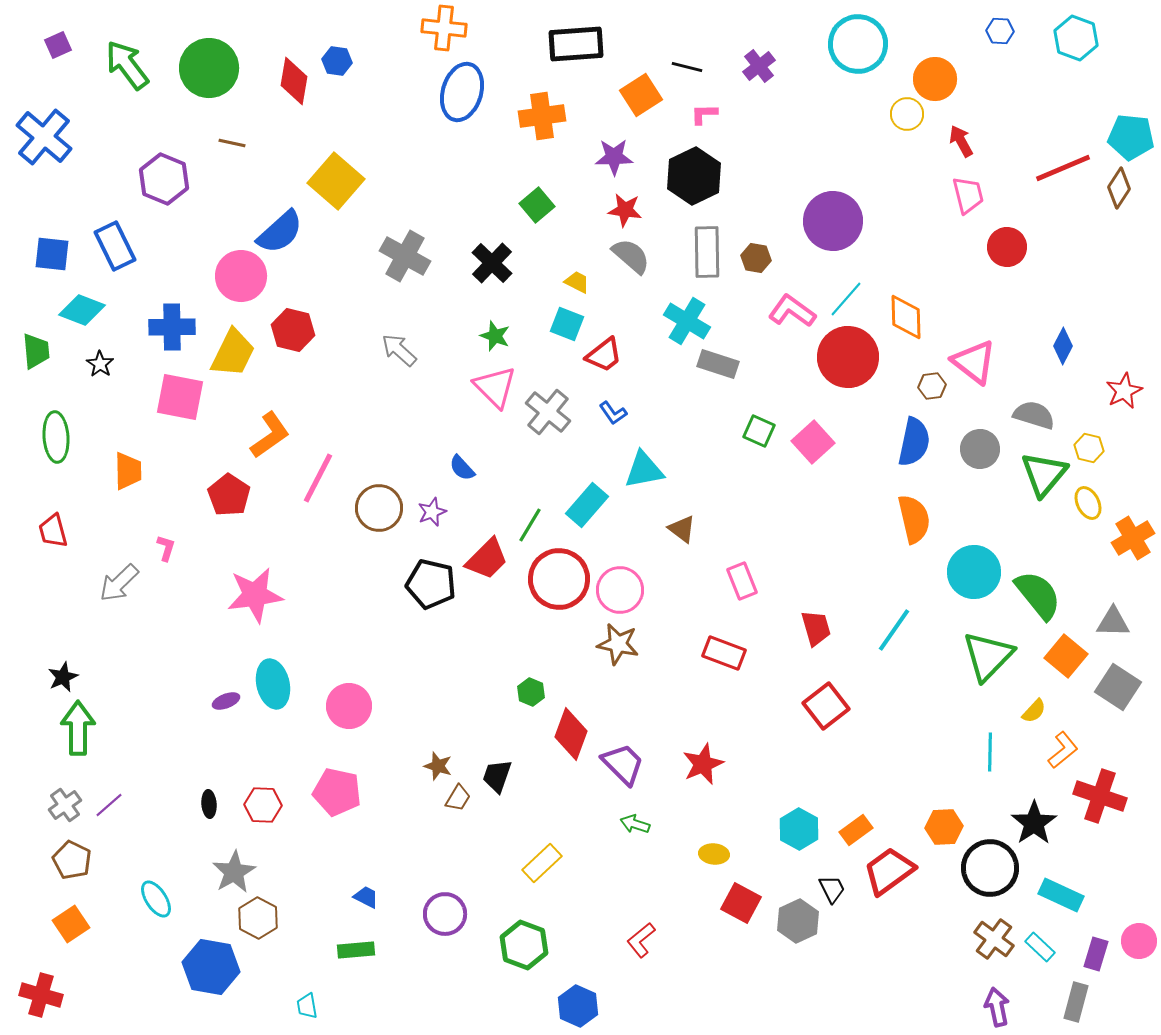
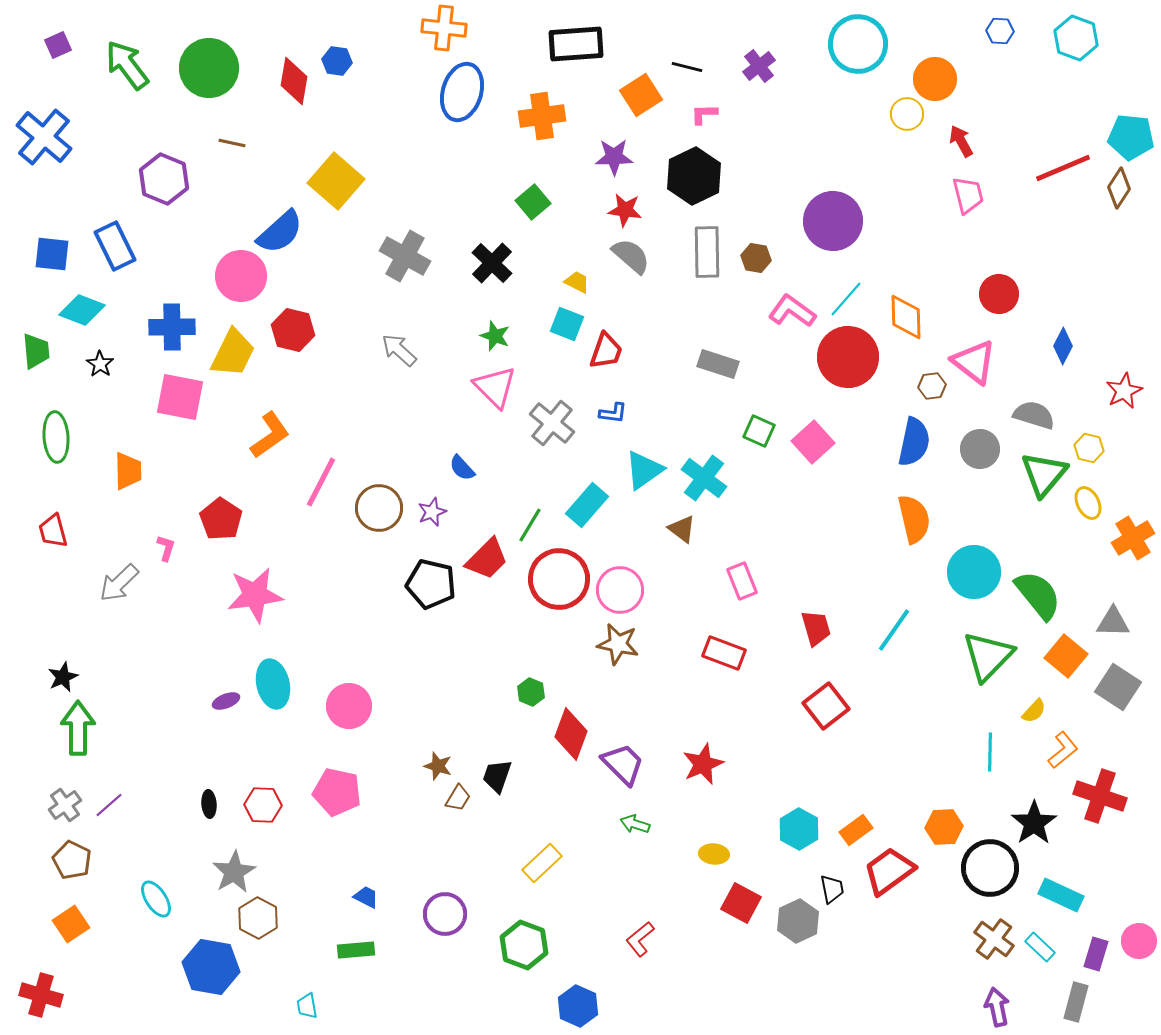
green square at (537, 205): moved 4 px left, 3 px up
red circle at (1007, 247): moved 8 px left, 47 px down
cyan cross at (687, 321): moved 17 px right, 157 px down; rotated 6 degrees clockwise
red trapezoid at (604, 355): moved 2 px right, 4 px up; rotated 33 degrees counterclockwise
gray cross at (548, 412): moved 4 px right, 11 px down
blue L-shape at (613, 413): rotated 48 degrees counterclockwise
cyan triangle at (644, 470): rotated 24 degrees counterclockwise
pink line at (318, 478): moved 3 px right, 4 px down
red pentagon at (229, 495): moved 8 px left, 24 px down
black trapezoid at (832, 889): rotated 16 degrees clockwise
red L-shape at (641, 940): moved 1 px left, 1 px up
